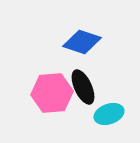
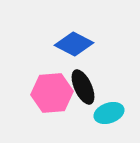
blue diamond: moved 8 px left, 2 px down; rotated 9 degrees clockwise
cyan ellipse: moved 1 px up
